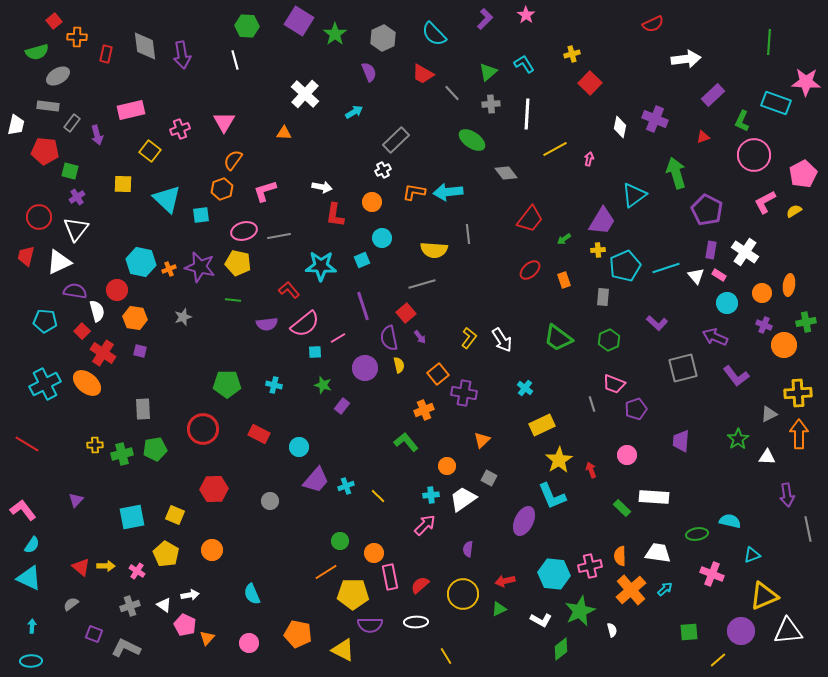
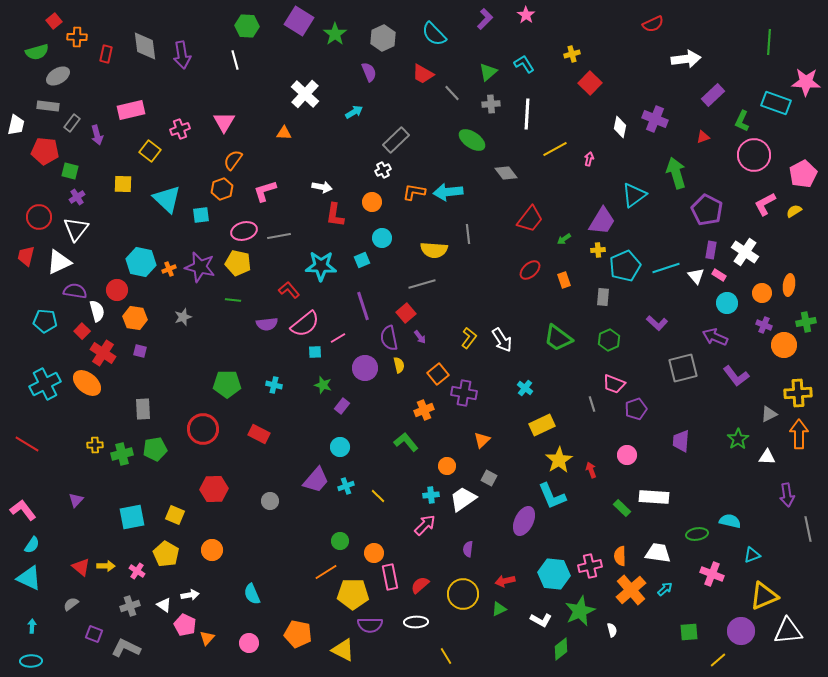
pink L-shape at (765, 202): moved 2 px down
cyan circle at (299, 447): moved 41 px right
